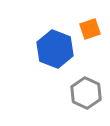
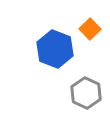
orange square: rotated 25 degrees counterclockwise
